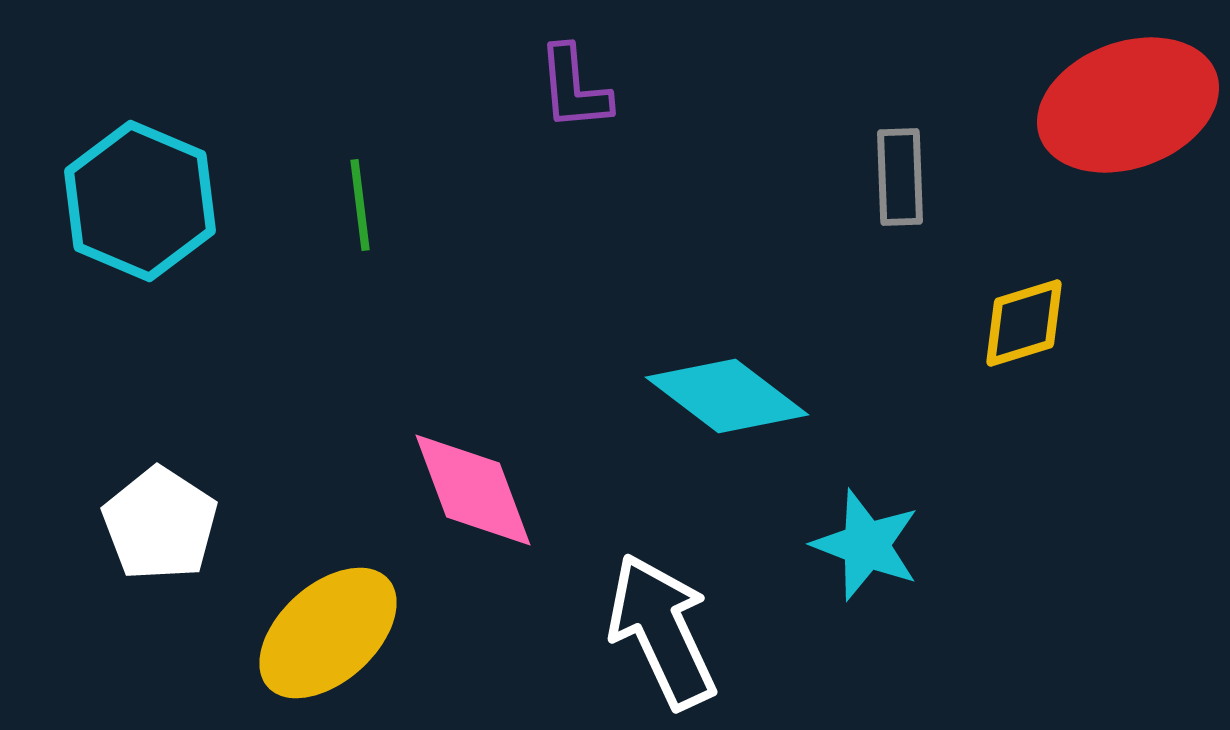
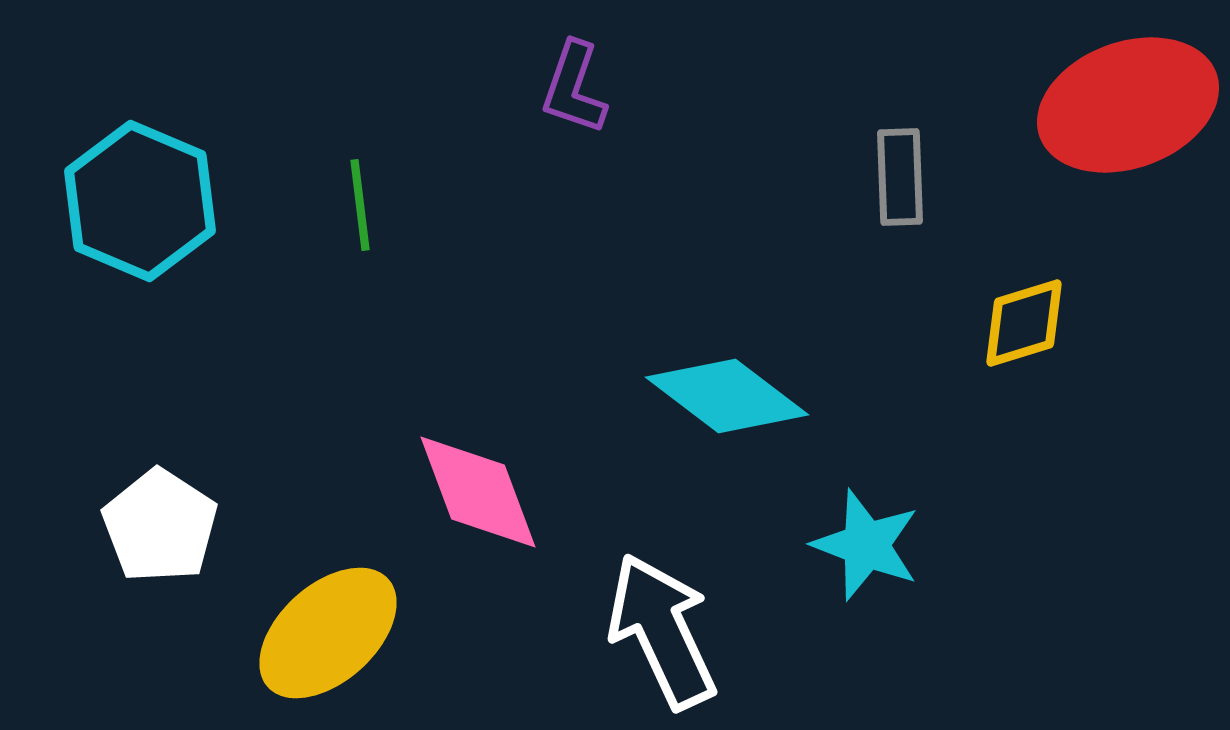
purple L-shape: rotated 24 degrees clockwise
pink diamond: moved 5 px right, 2 px down
white pentagon: moved 2 px down
